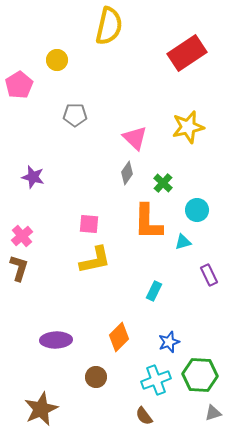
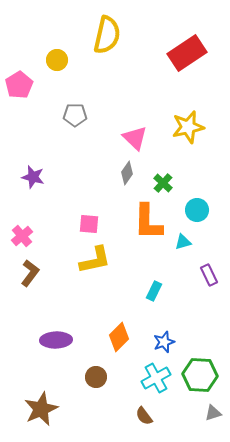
yellow semicircle: moved 2 px left, 9 px down
brown L-shape: moved 11 px right, 5 px down; rotated 20 degrees clockwise
blue star: moved 5 px left
cyan cross: moved 2 px up; rotated 8 degrees counterclockwise
